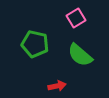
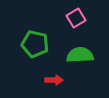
green semicircle: rotated 136 degrees clockwise
red arrow: moved 3 px left, 6 px up; rotated 12 degrees clockwise
